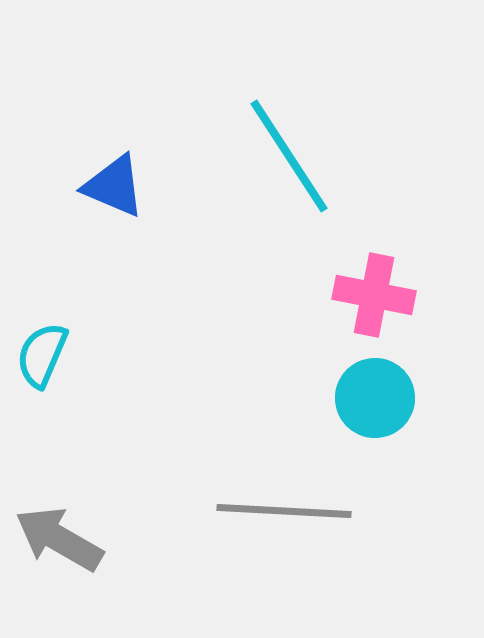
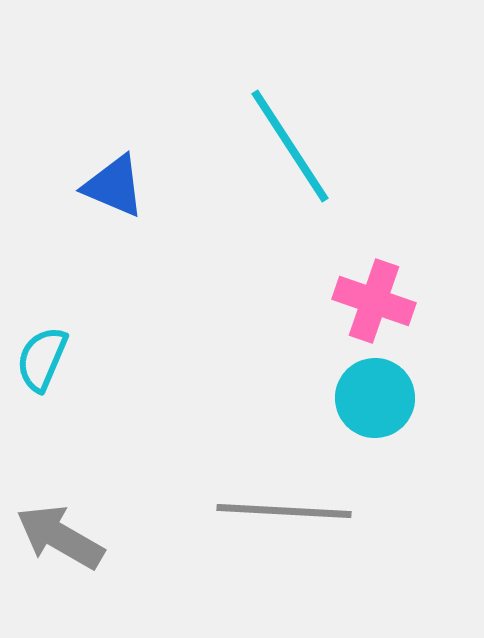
cyan line: moved 1 px right, 10 px up
pink cross: moved 6 px down; rotated 8 degrees clockwise
cyan semicircle: moved 4 px down
gray arrow: moved 1 px right, 2 px up
